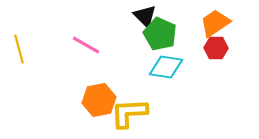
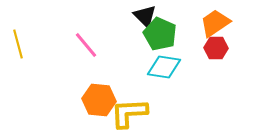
pink line: rotated 20 degrees clockwise
yellow line: moved 1 px left, 5 px up
cyan diamond: moved 2 px left
orange hexagon: rotated 16 degrees clockwise
